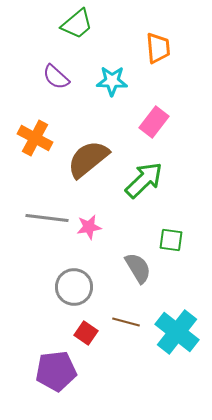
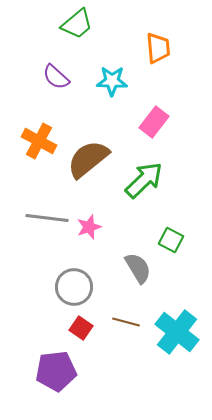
orange cross: moved 4 px right, 3 px down
pink star: rotated 10 degrees counterclockwise
green square: rotated 20 degrees clockwise
red square: moved 5 px left, 5 px up
